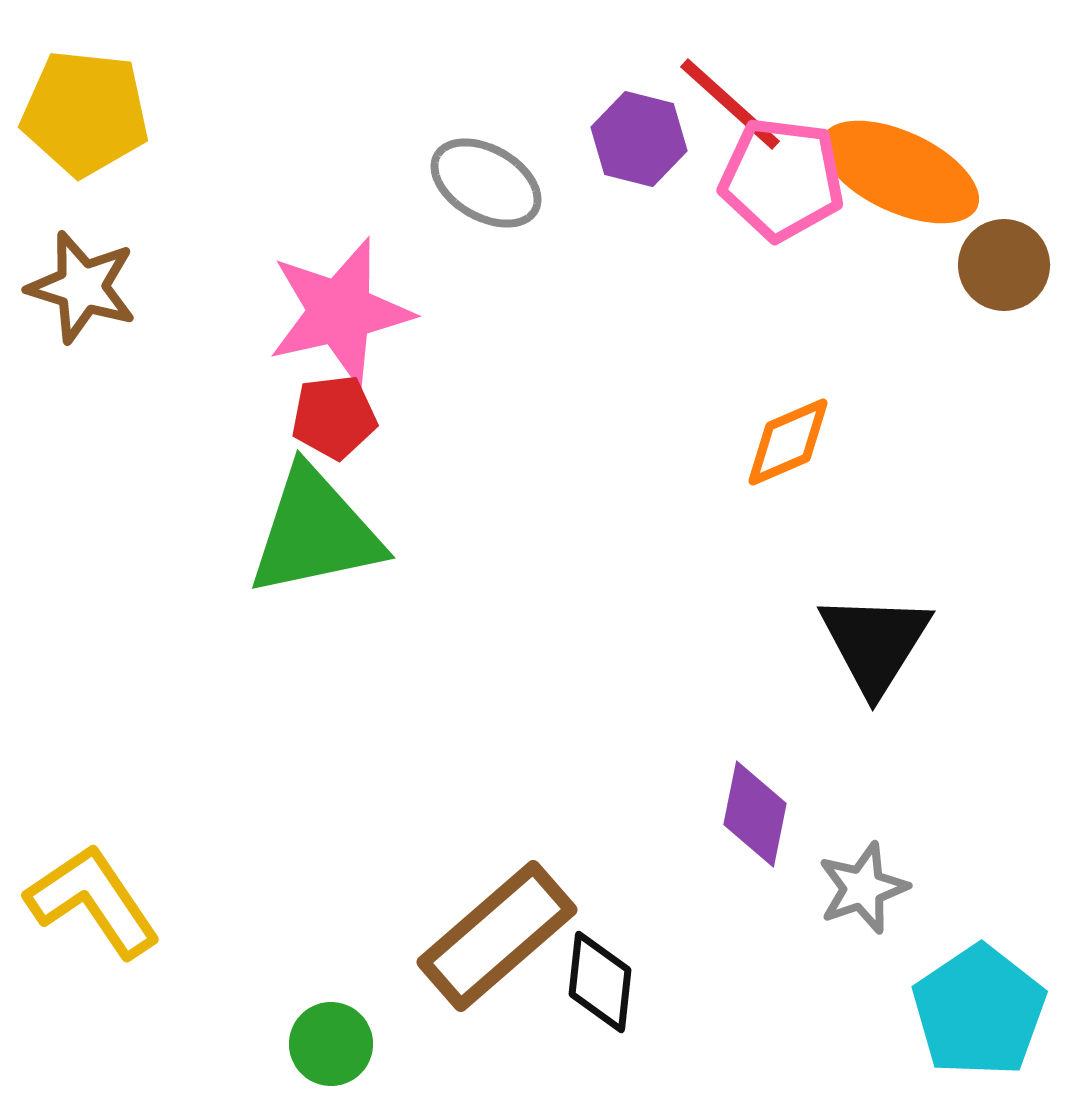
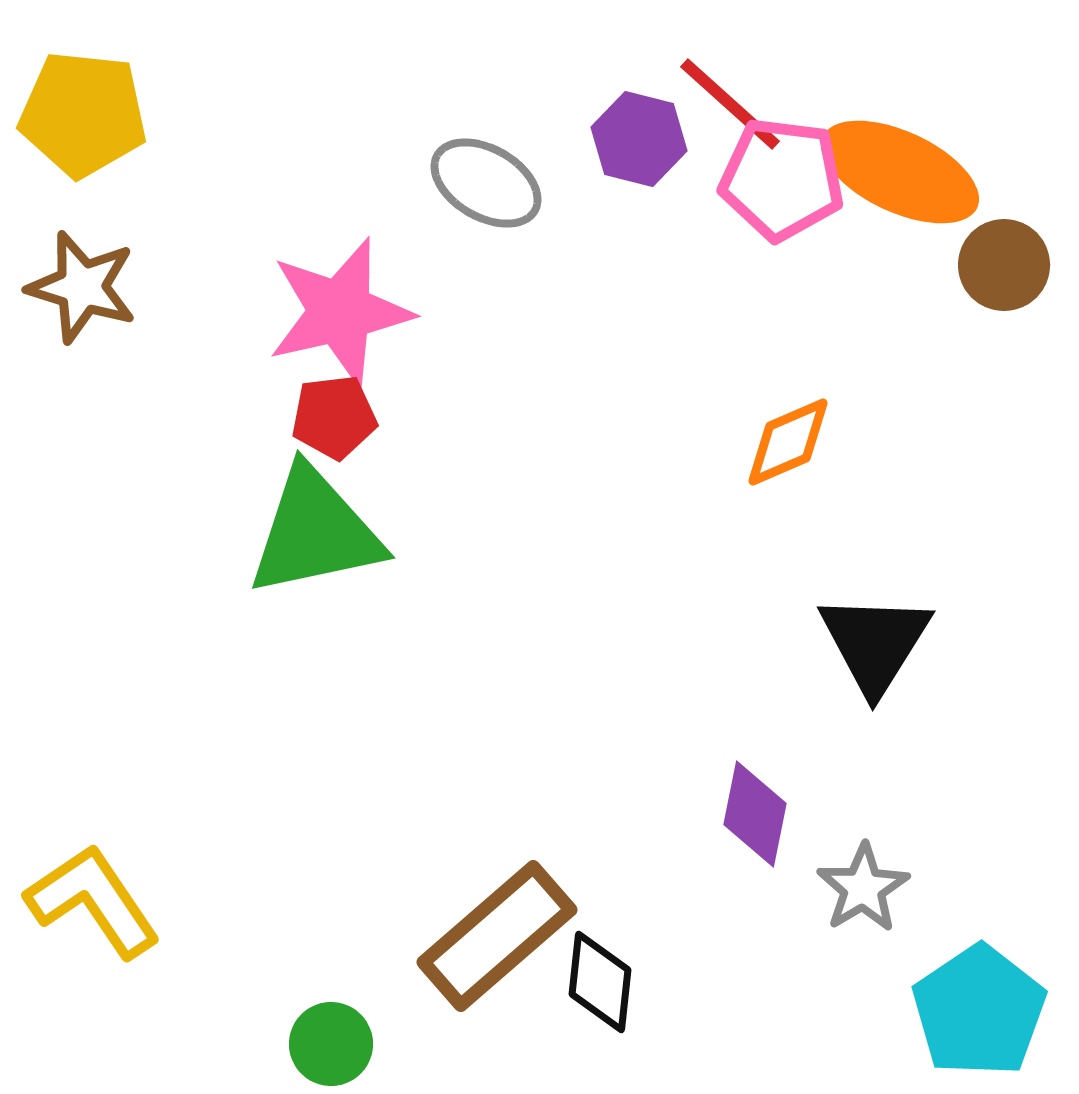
yellow pentagon: moved 2 px left, 1 px down
gray star: rotated 12 degrees counterclockwise
